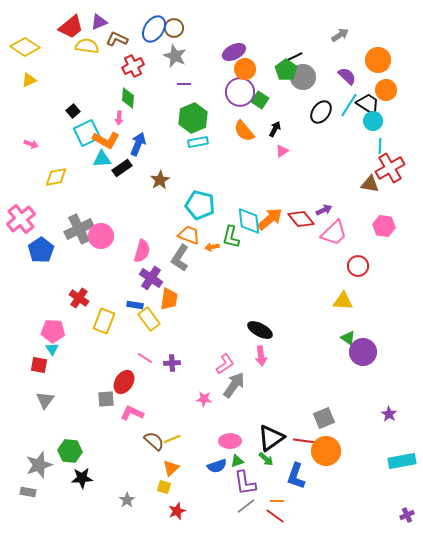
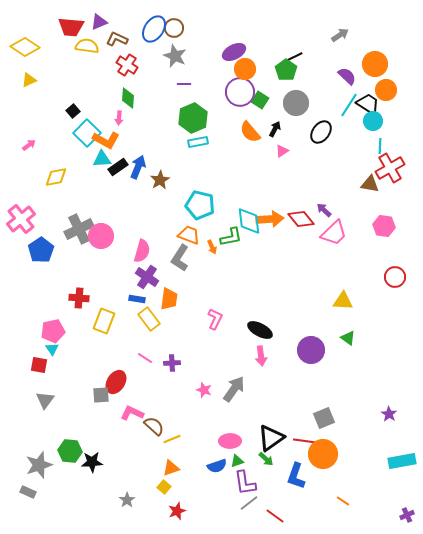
red trapezoid at (71, 27): rotated 44 degrees clockwise
orange circle at (378, 60): moved 3 px left, 4 px down
red cross at (133, 66): moved 6 px left, 1 px up; rotated 30 degrees counterclockwise
gray circle at (303, 77): moved 7 px left, 26 px down
black ellipse at (321, 112): moved 20 px down
orange semicircle at (244, 131): moved 6 px right, 1 px down
cyan square at (87, 133): rotated 20 degrees counterclockwise
pink arrow at (31, 144): moved 2 px left, 1 px down; rotated 56 degrees counterclockwise
blue arrow at (138, 144): moved 23 px down
black rectangle at (122, 168): moved 4 px left, 1 px up
purple arrow at (324, 210): rotated 112 degrees counterclockwise
orange arrow at (270, 219): rotated 36 degrees clockwise
green L-shape at (231, 237): rotated 115 degrees counterclockwise
orange arrow at (212, 247): rotated 104 degrees counterclockwise
red circle at (358, 266): moved 37 px right, 11 px down
purple cross at (151, 278): moved 4 px left, 1 px up
red cross at (79, 298): rotated 30 degrees counterclockwise
blue rectangle at (135, 305): moved 2 px right, 6 px up
pink pentagon at (53, 331): rotated 15 degrees counterclockwise
purple circle at (363, 352): moved 52 px left, 2 px up
pink L-shape at (225, 364): moved 10 px left, 45 px up; rotated 30 degrees counterclockwise
red ellipse at (124, 382): moved 8 px left
gray arrow at (234, 385): moved 4 px down
gray square at (106, 399): moved 5 px left, 4 px up
pink star at (204, 399): moved 9 px up; rotated 14 degrees clockwise
brown semicircle at (154, 441): moved 15 px up
orange circle at (326, 451): moved 3 px left, 3 px down
orange triangle at (171, 468): rotated 24 degrees clockwise
black star at (82, 478): moved 10 px right, 16 px up
yellow square at (164, 487): rotated 24 degrees clockwise
gray rectangle at (28, 492): rotated 14 degrees clockwise
orange line at (277, 501): moved 66 px right; rotated 32 degrees clockwise
gray line at (246, 506): moved 3 px right, 3 px up
